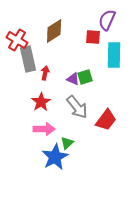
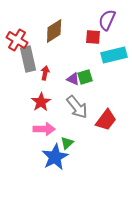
cyan rectangle: rotated 75 degrees clockwise
